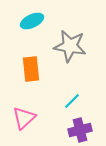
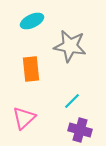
purple cross: rotated 30 degrees clockwise
